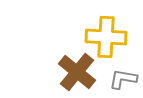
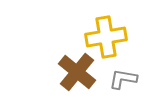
yellow cross: rotated 12 degrees counterclockwise
